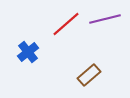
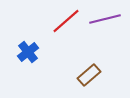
red line: moved 3 px up
